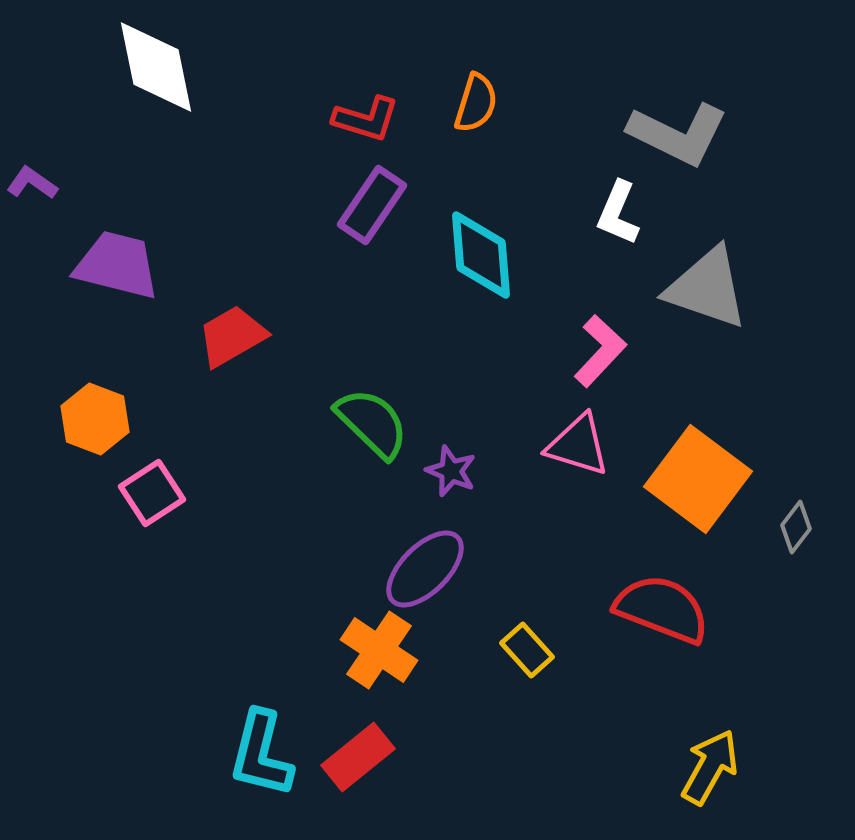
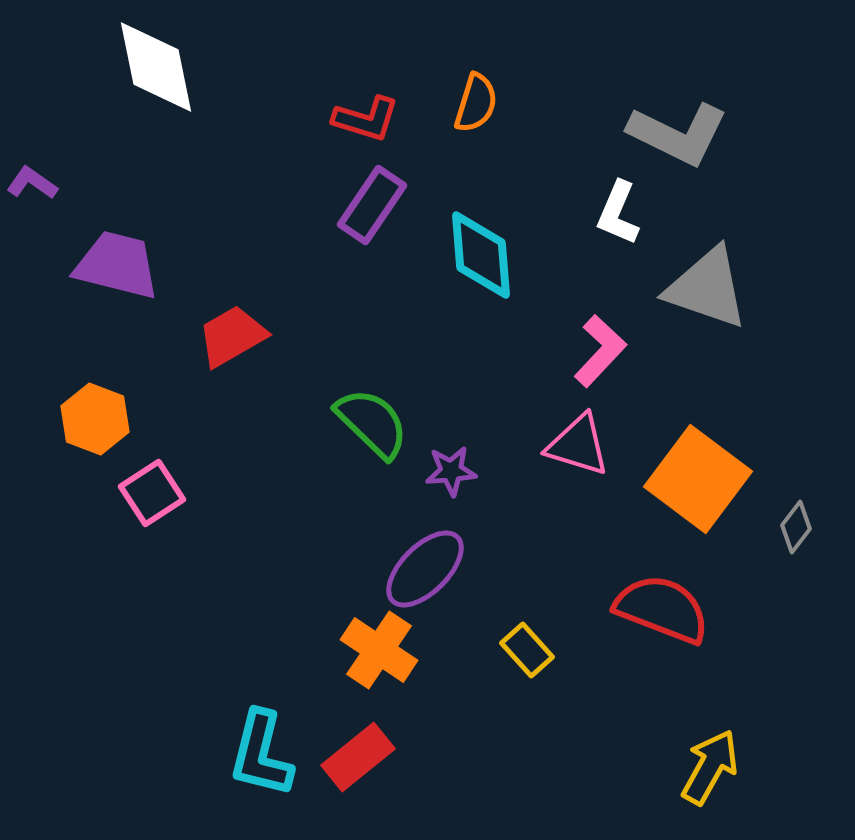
purple star: rotated 27 degrees counterclockwise
